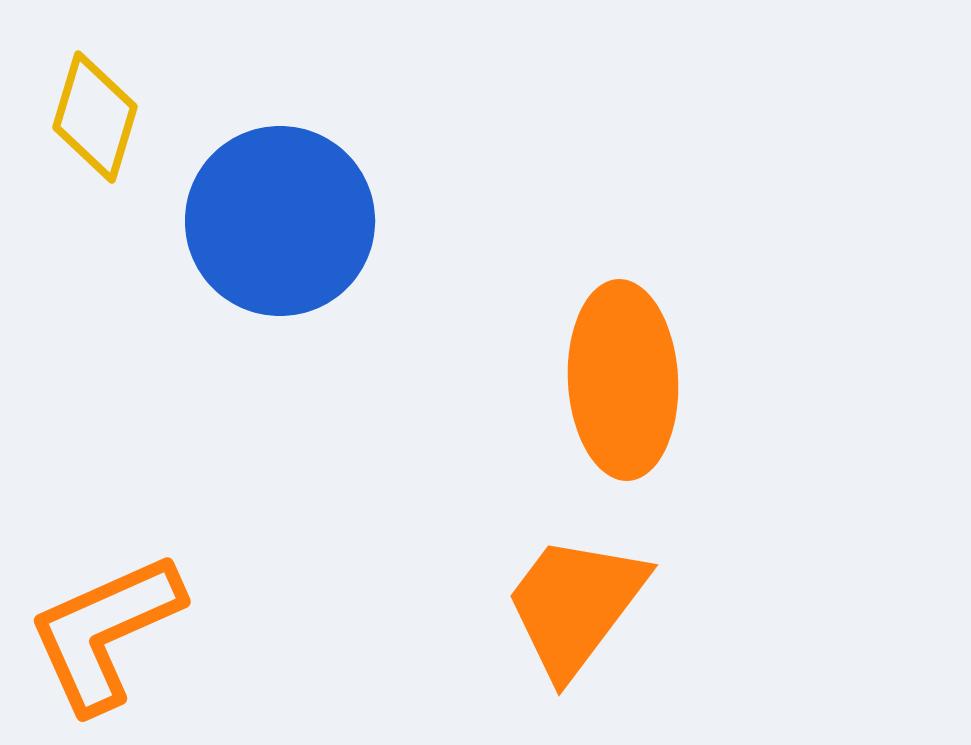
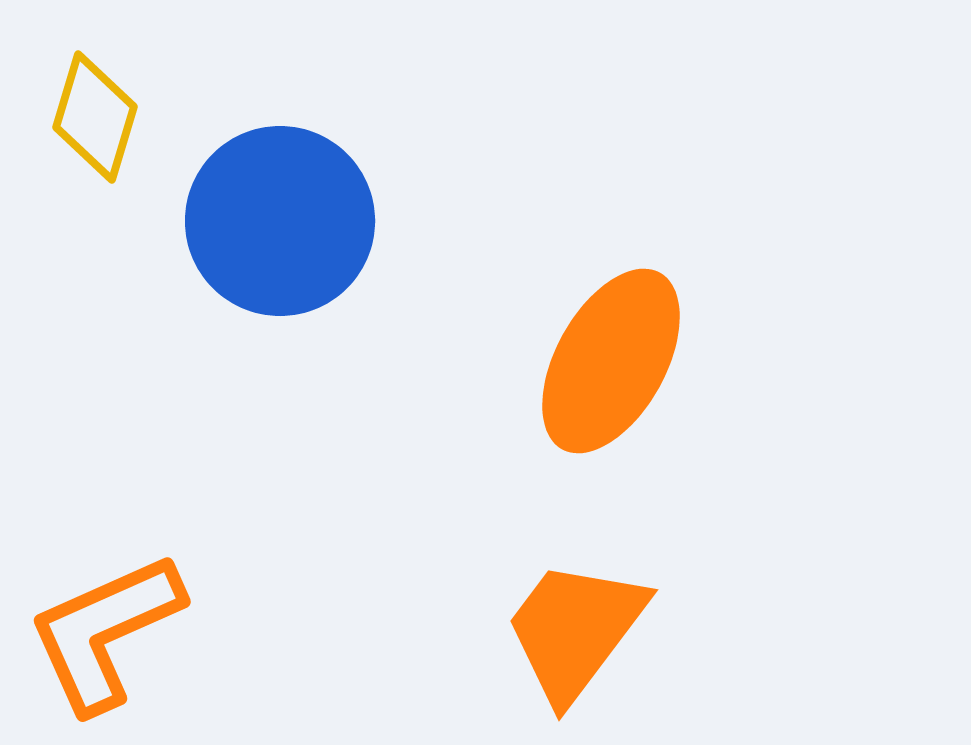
orange ellipse: moved 12 px left, 19 px up; rotated 32 degrees clockwise
orange trapezoid: moved 25 px down
